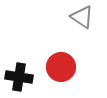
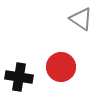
gray triangle: moved 1 px left, 2 px down
